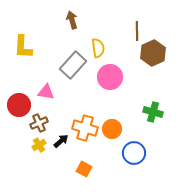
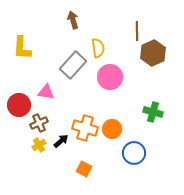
brown arrow: moved 1 px right
yellow L-shape: moved 1 px left, 1 px down
